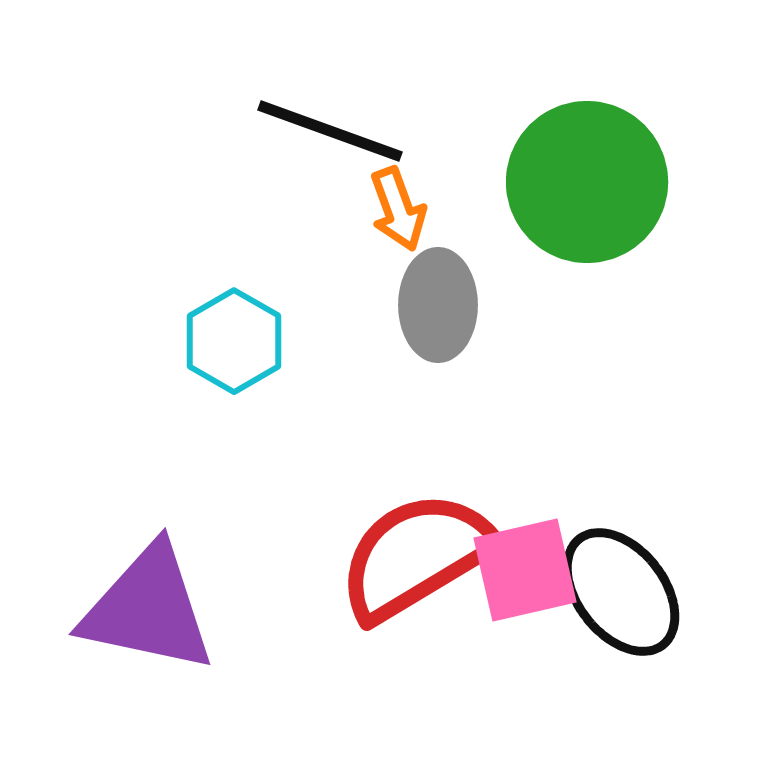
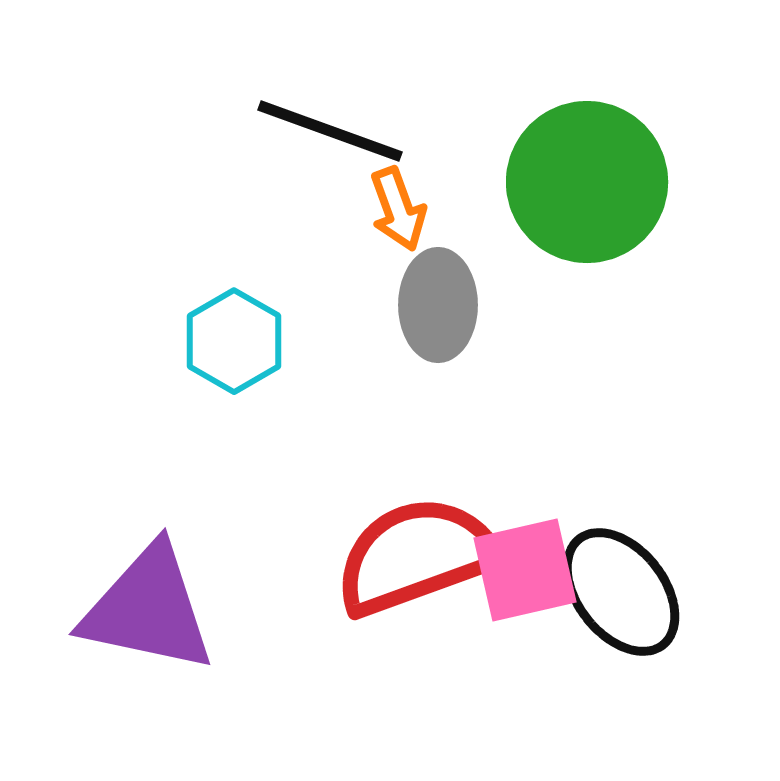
red semicircle: rotated 11 degrees clockwise
